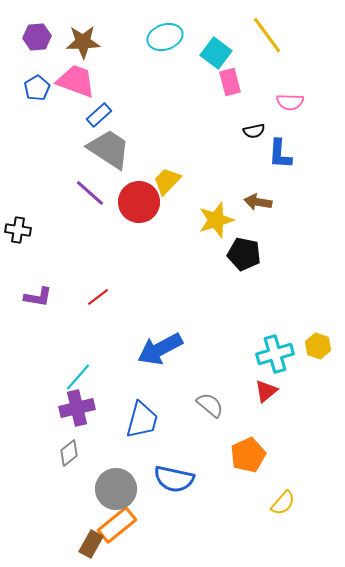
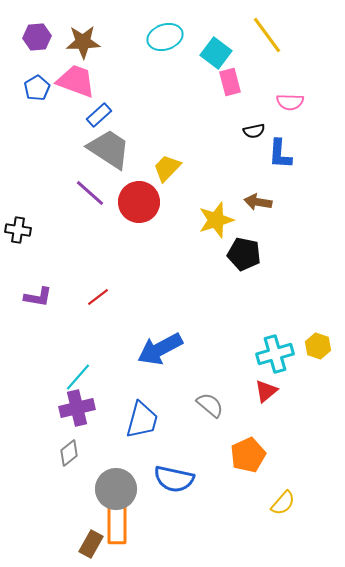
yellow trapezoid: moved 13 px up
orange rectangle: rotated 51 degrees counterclockwise
